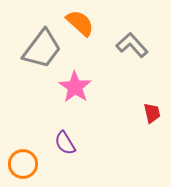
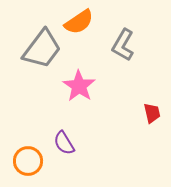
orange semicircle: moved 1 px left, 1 px up; rotated 104 degrees clockwise
gray L-shape: moved 9 px left; rotated 108 degrees counterclockwise
pink star: moved 4 px right, 1 px up
purple semicircle: moved 1 px left
orange circle: moved 5 px right, 3 px up
